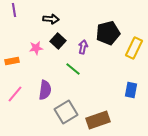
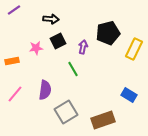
purple line: rotated 64 degrees clockwise
black square: rotated 21 degrees clockwise
yellow rectangle: moved 1 px down
green line: rotated 21 degrees clockwise
blue rectangle: moved 2 px left, 5 px down; rotated 70 degrees counterclockwise
brown rectangle: moved 5 px right
